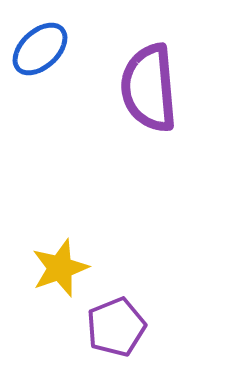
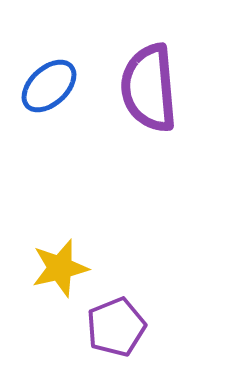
blue ellipse: moved 9 px right, 37 px down
yellow star: rotated 6 degrees clockwise
